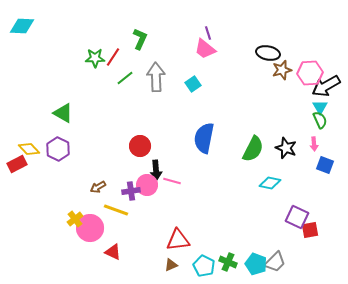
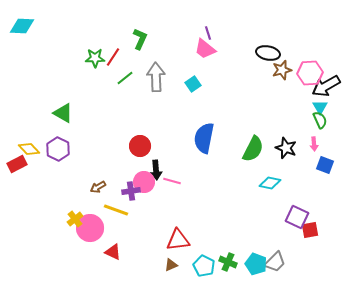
pink circle at (147, 185): moved 3 px left, 3 px up
